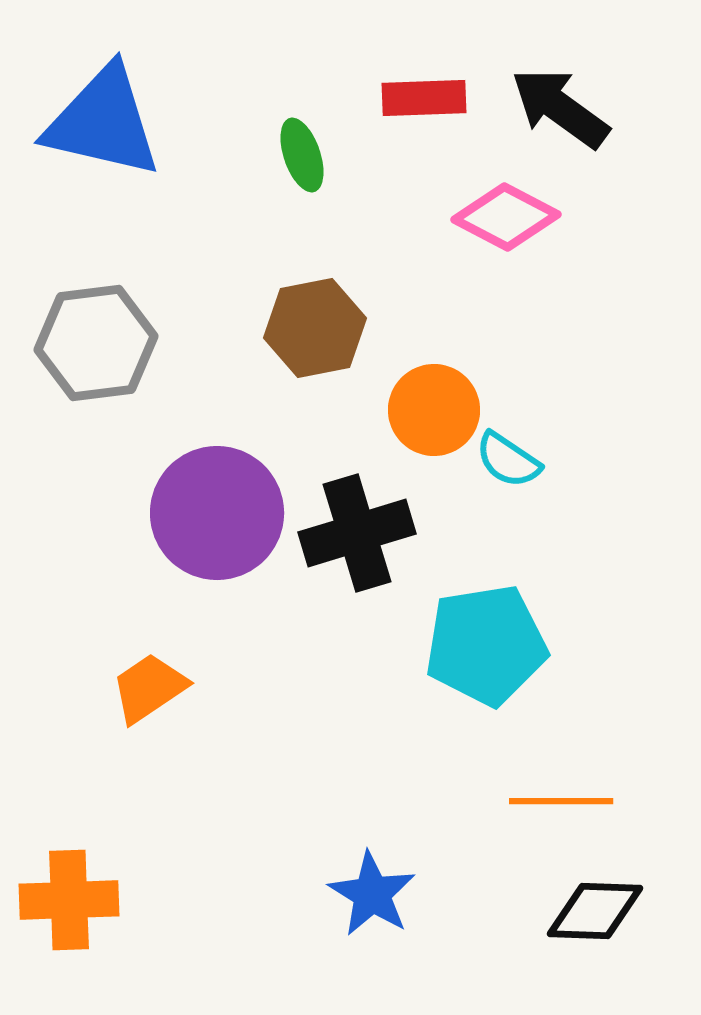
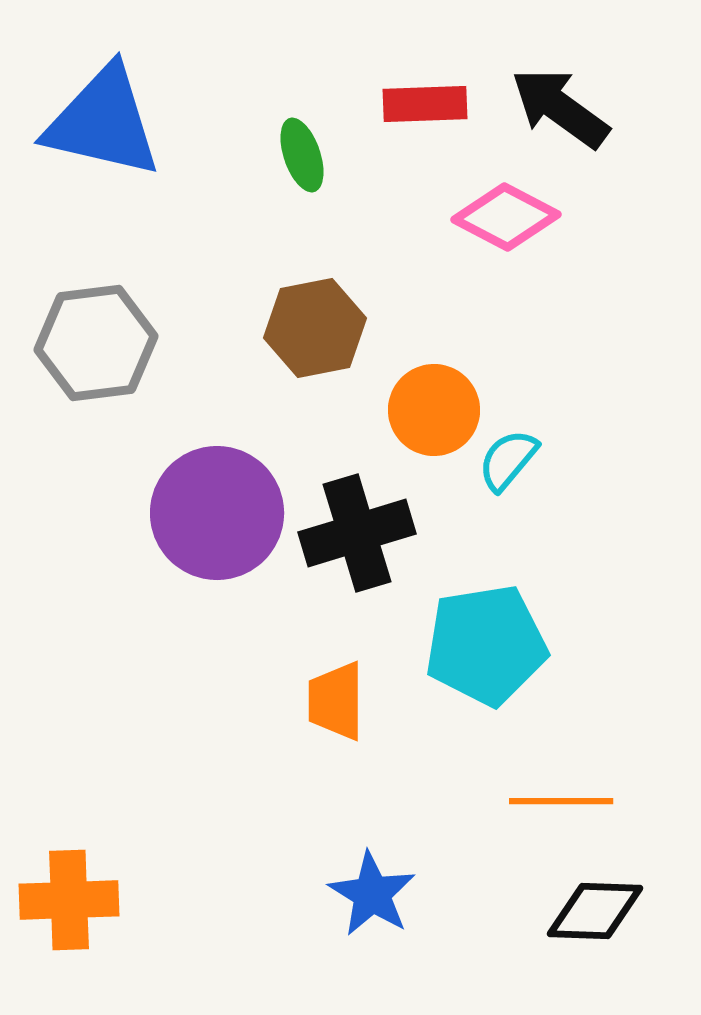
red rectangle: moved 1 px right, 6 px down
cyan semicircle: rotated 96 degrees clockwise
orange trapezoid: moved 187 px right, 13 px down; rotated 56 degrees counterclockwise
